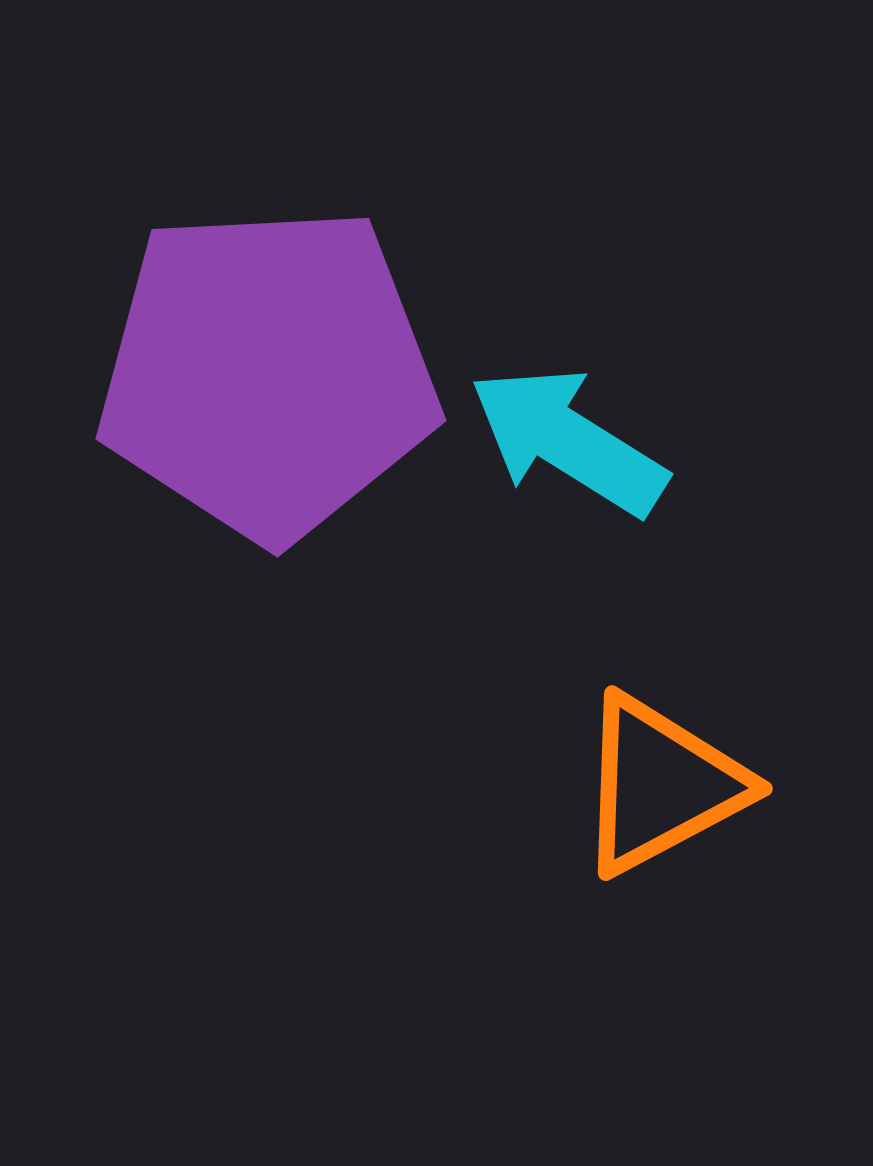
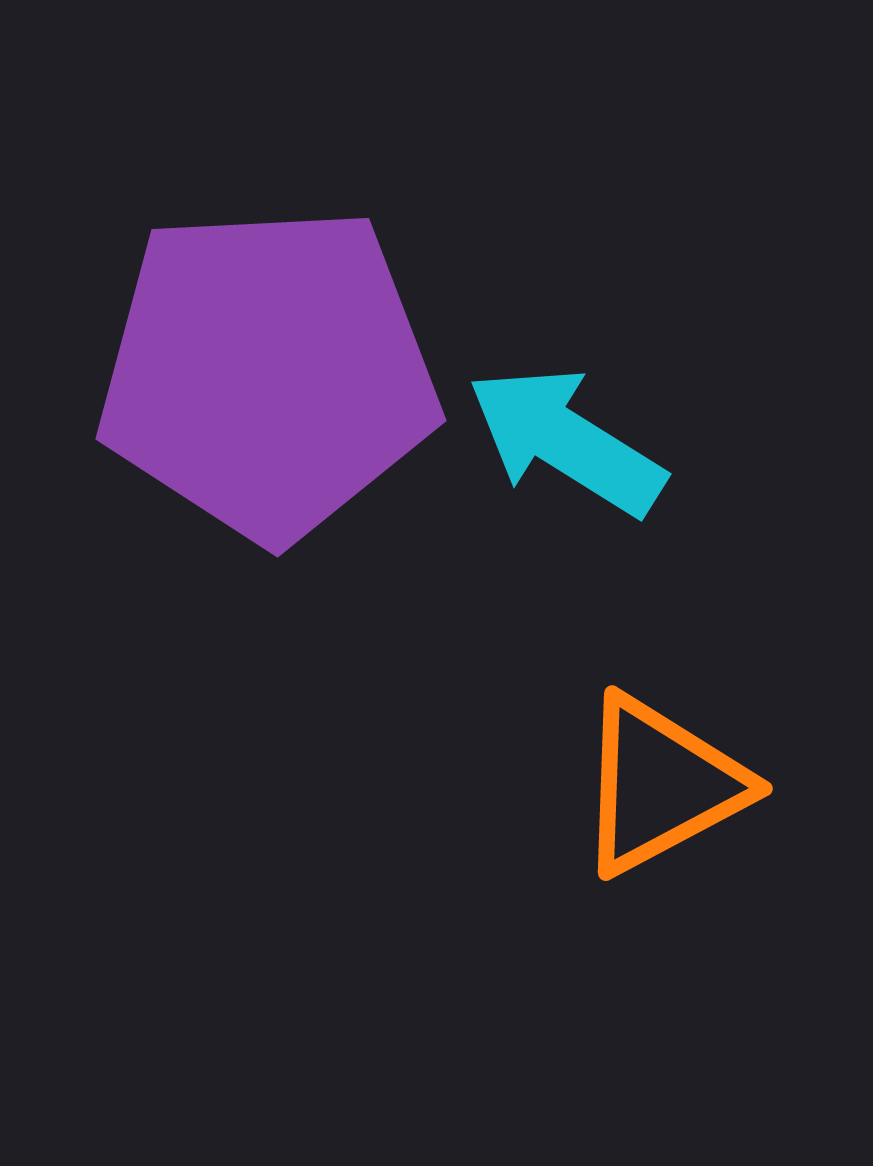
cyan arrow: moved 2 px left
